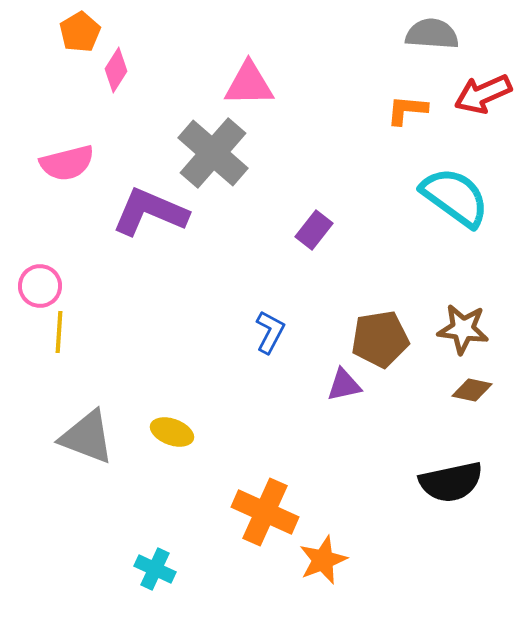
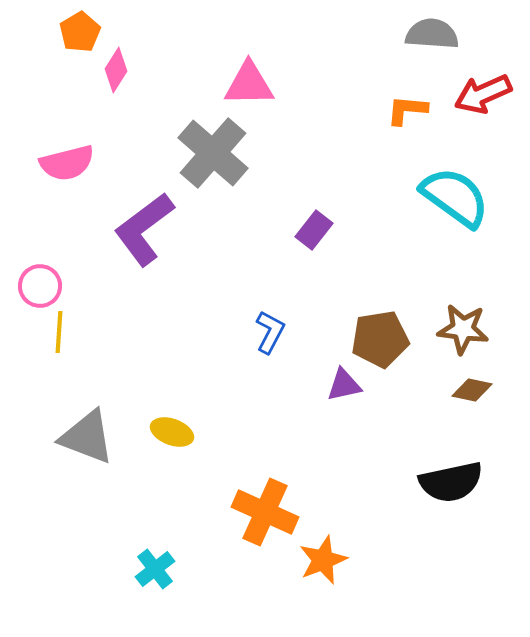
purple L-shape: moved 6 px left, 17 px down; rotated 60 degrees counterclockwise
cyan cross: rotated 27 degrees clockwise
